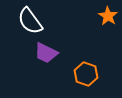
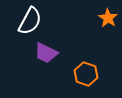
orange star: moved 2 px down
white semicircle: rotated 116 degrees counterclockwise
